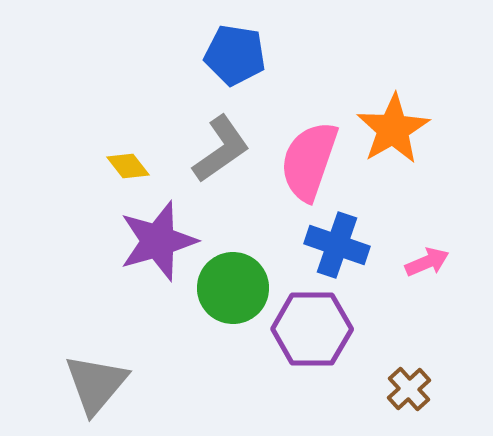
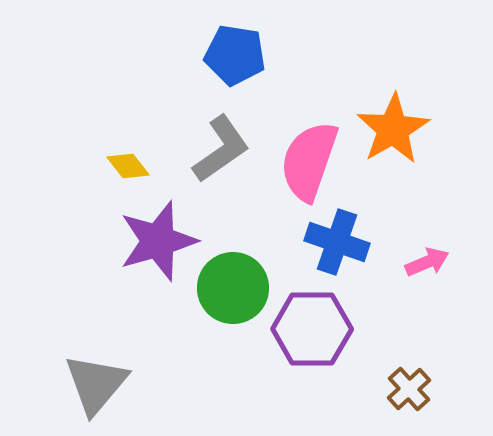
blue cross: moved 3 px up
